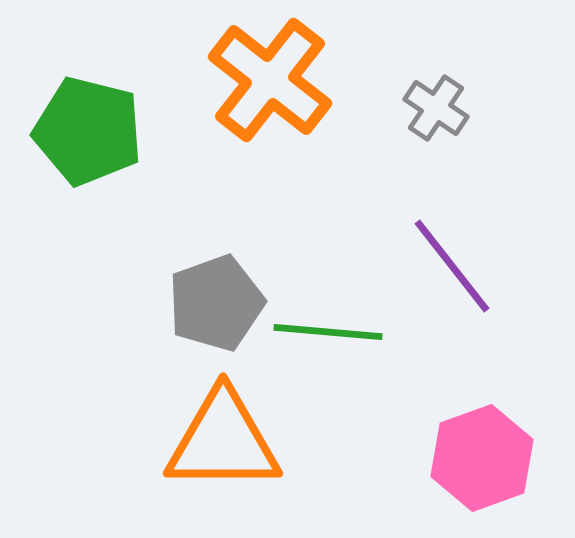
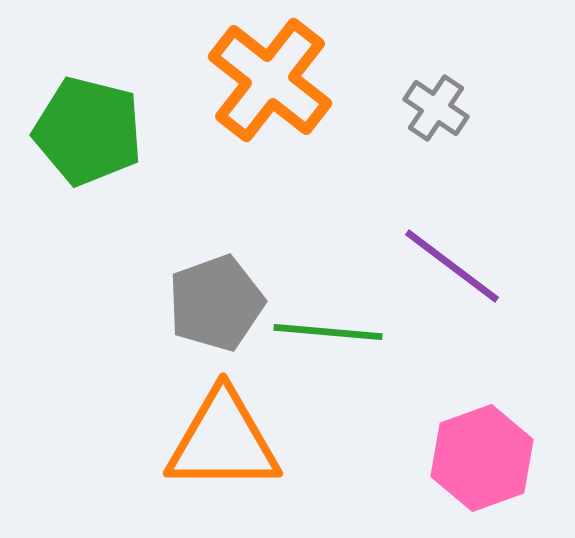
purple line: rotated 15 degrees counterclockwise
